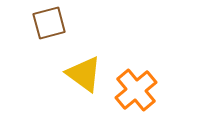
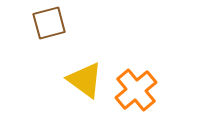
yellow triangle: moved 1 px right, 6 px down
